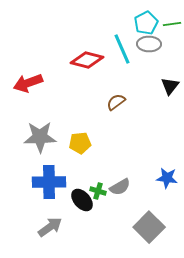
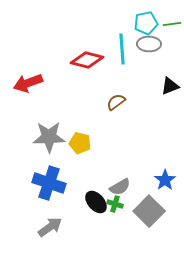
cyan pentagon: rotated 15 degrees clockwise
cyan line: rotated 20 degrees clockwise
black triangle: rotated 30 degrees clockwise
gray star: moved 9 px right
yellow pentagon: rotated 20 degrees clockwise
blue star: moved 2 px left, 2 px down; rotated 30 degrees clockwise
blue cross: moved 1 px down; rotated 20 degrees clockwise
green cross: moved 17 px right, 13 px down
black ellipse: moved 14 px right, 2 px down
gray square: moved 16 px up
